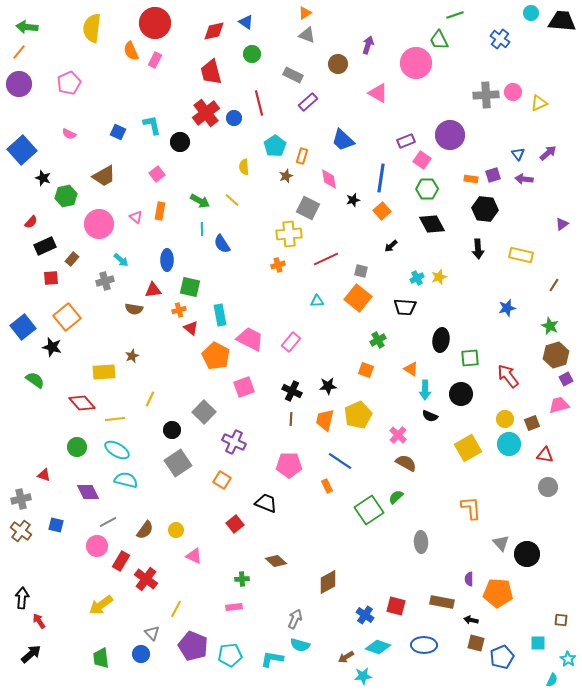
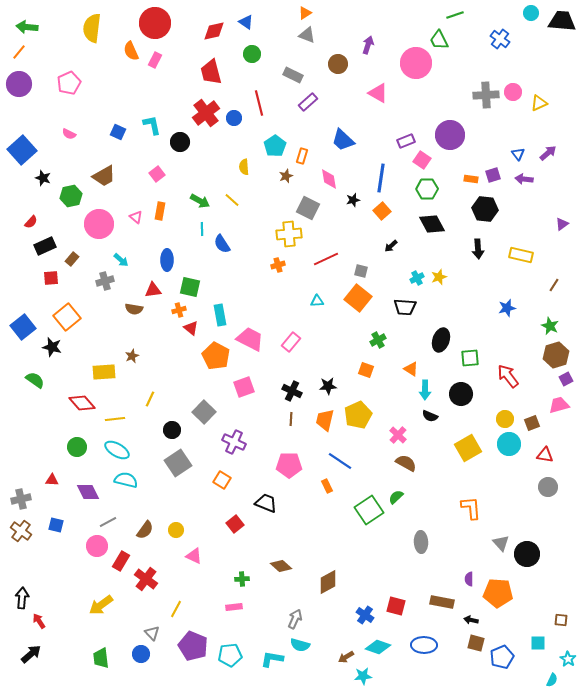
green hexagon at (66, 196): moved 5 px right
black ellipse at (441, 340): rotated 10 degrees clockwise
red triangle at (44, 475): moved 8 px right, 5 px down; rotated 16 degrees counterclockwise
brown diamond at (276, 561): moved 5 px right, 5 px down
